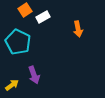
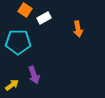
orange square: rotated 24 degrees counterclockwise
white rectangle: moved 1 px right, 1 px down
cyan pentagon: rotated 25 degrees counterclockwise
